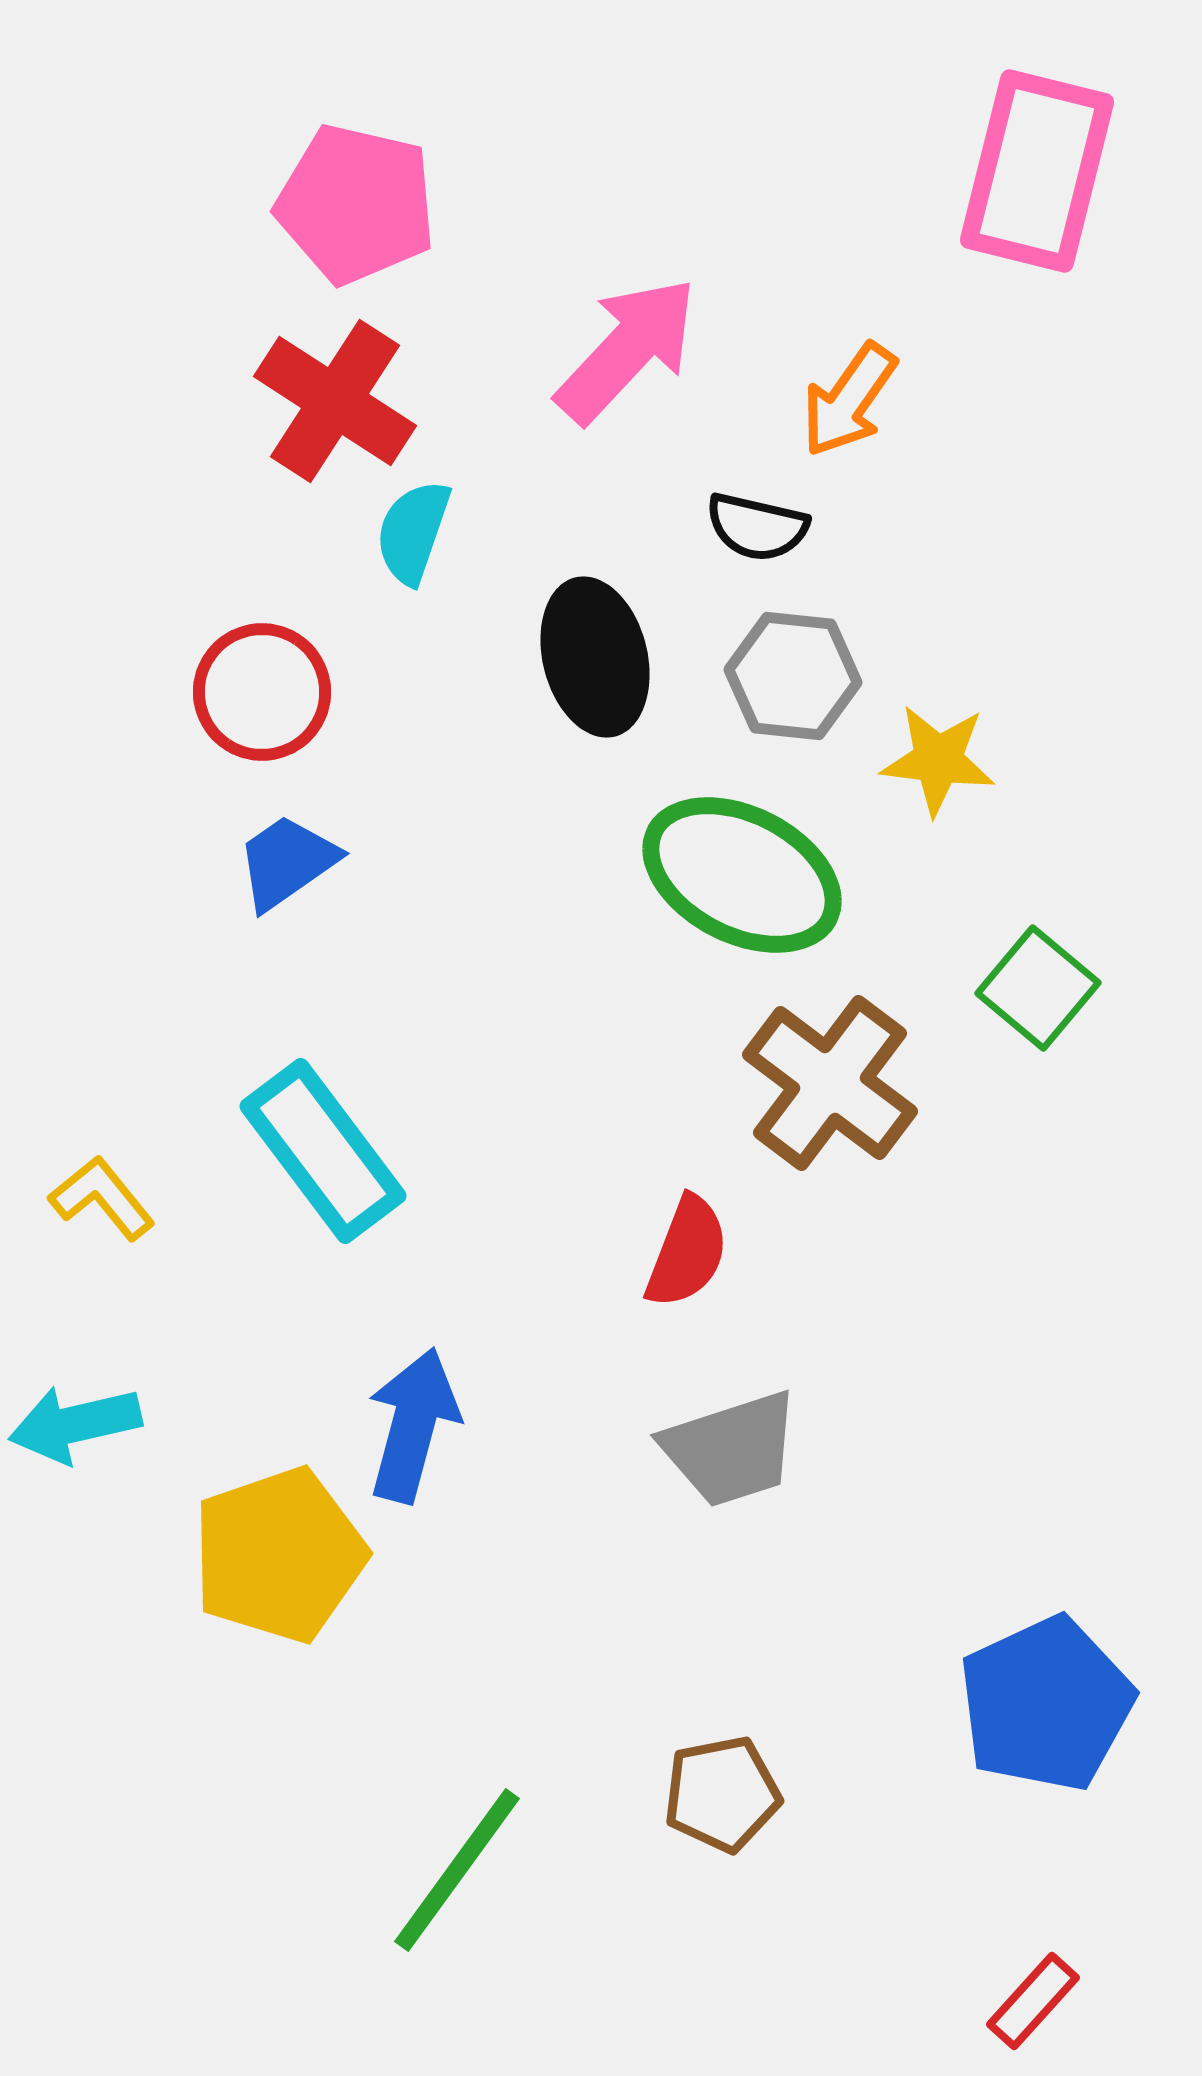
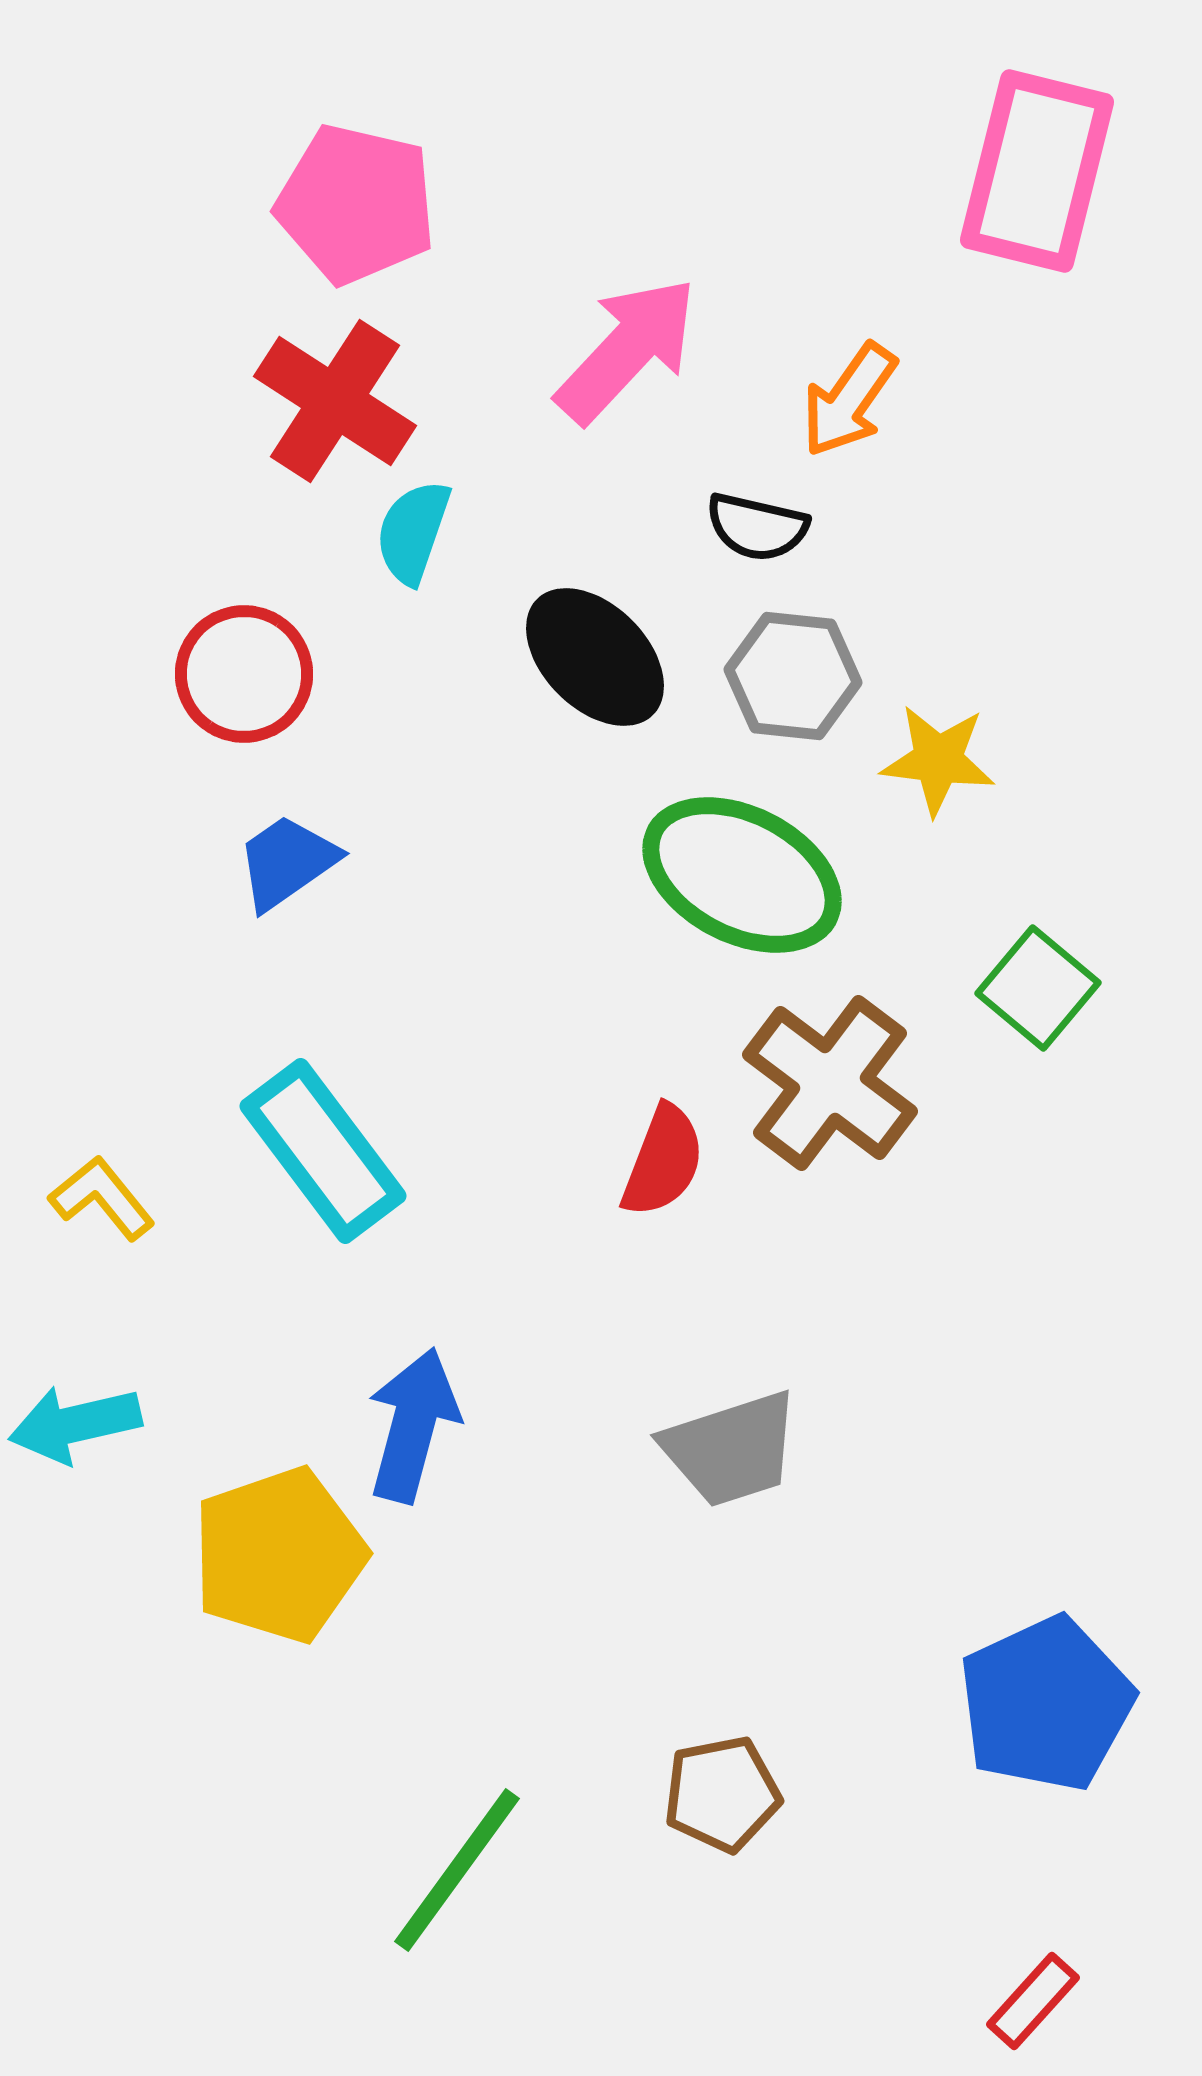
black ellipse: rotated 31 degrees counterclockwise
red circle: moved 18 px left, 18 px up
red semicircle: moved 24 px left, 91 px up
